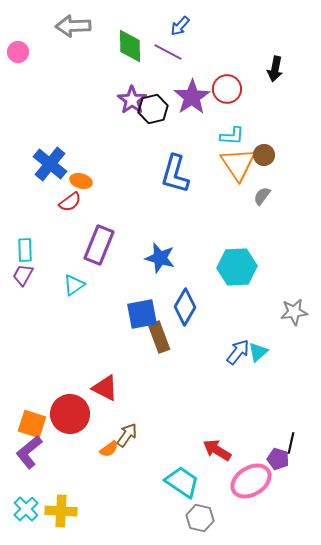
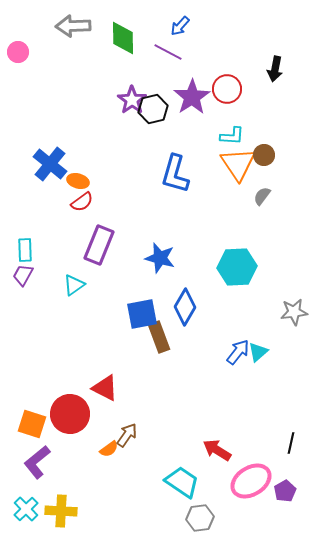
green diamond at (130, 46): moved 7 px left, 8 px up
orange ellipse at (81, 181): moved 3 px left
red semicircle at (70, 202): moved 12 px right
purple L-shape at (29, 452): moved 8 px right, 10 px down
purple pentagon at (278, 459): moved 7 px right, 32 px down; rotated 25 degrees clockwise
gray hexagon at (200, 518): rotated 20 degrees counterclockwise
